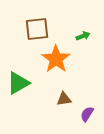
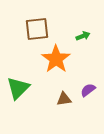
green triangle: moved 5 px down; rotated 15 degrees counterclockwise
purple semicircle: moved 1 px right, 24 px up; rotated 21 degrees clockwise
